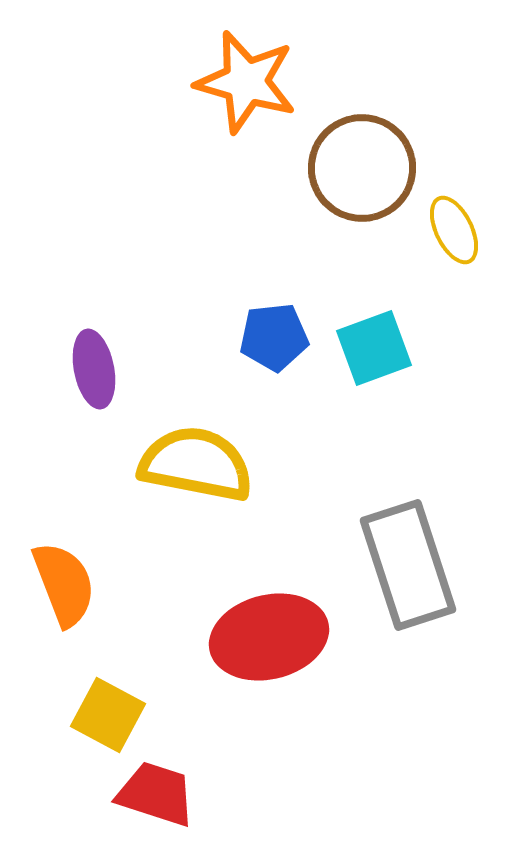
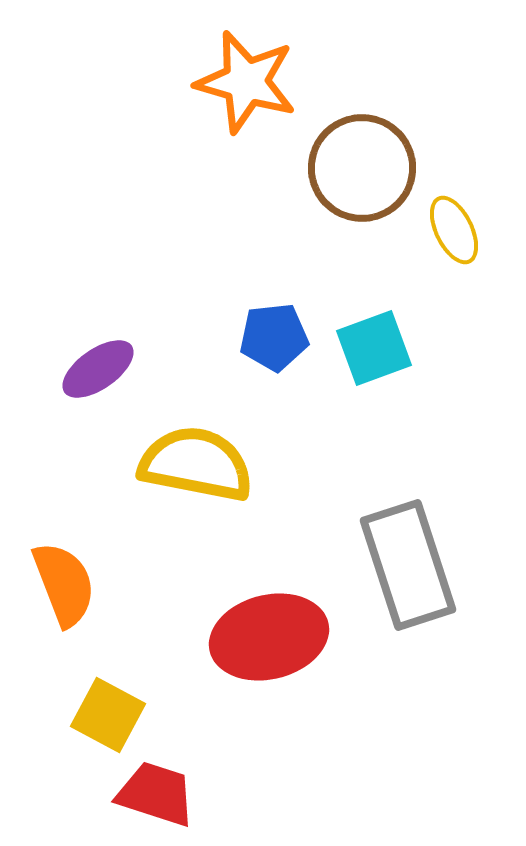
purple ellipse: moved 4 px right; rotated 66 degrees clockwise
